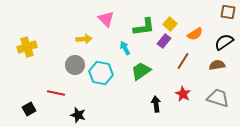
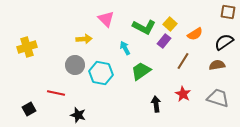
green L-shape: rotated 35 degrees clockwise
